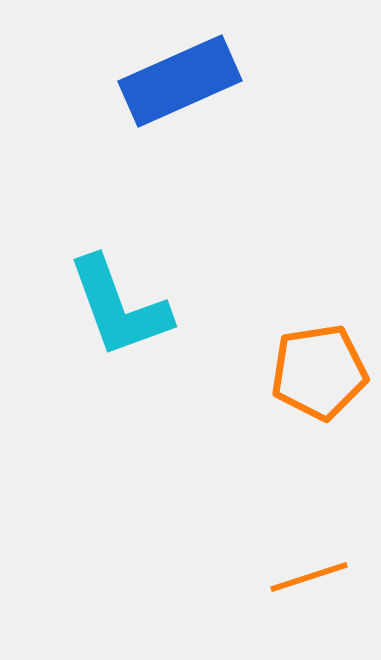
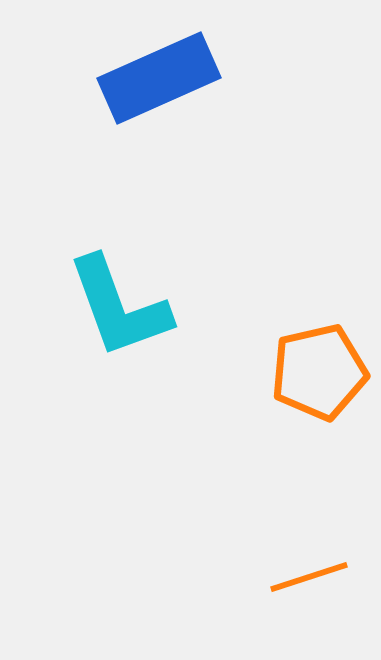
blue rectangle: moved 21 px left, 3 px up
orange pentagon: rotated 4 degrees counterclockwise
